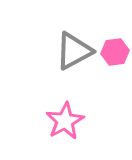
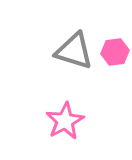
gray triangle: rotated 45 degrees clockwise
